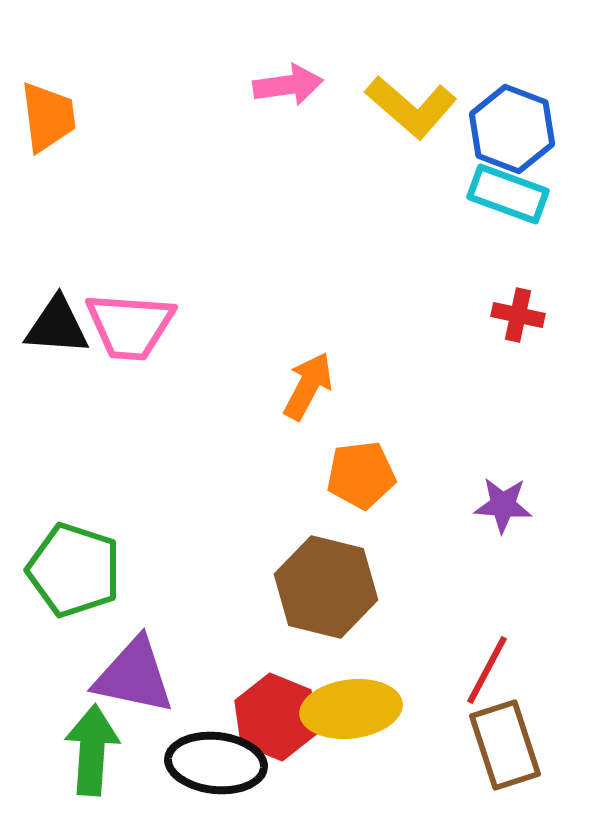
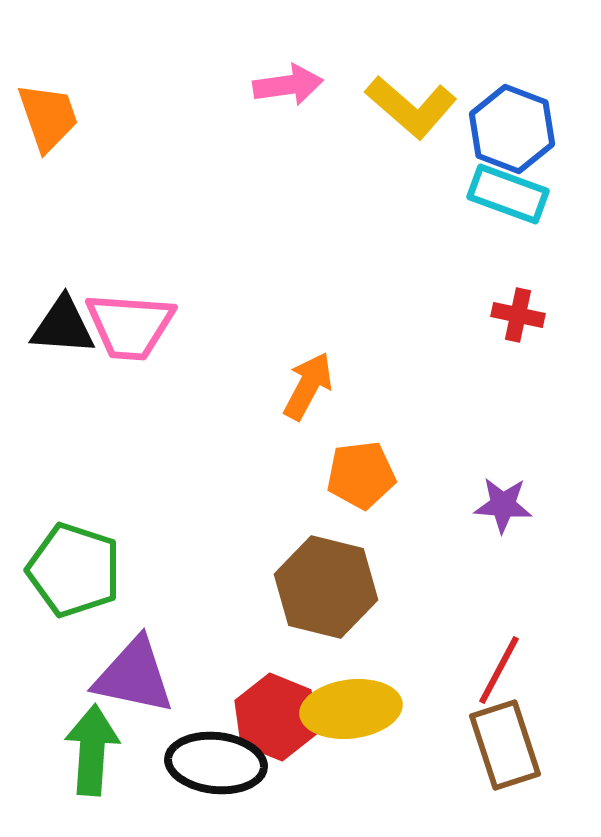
orange trapezoid: rotated 12 degrees counterclockwise
black triangle: moved 6 px right
red line: moved 12 px right
